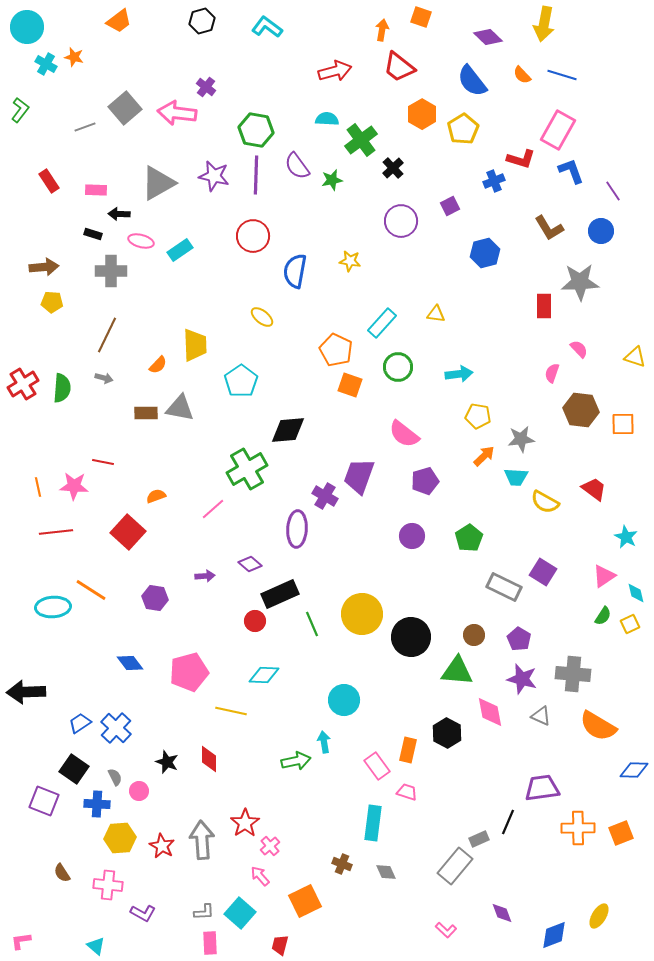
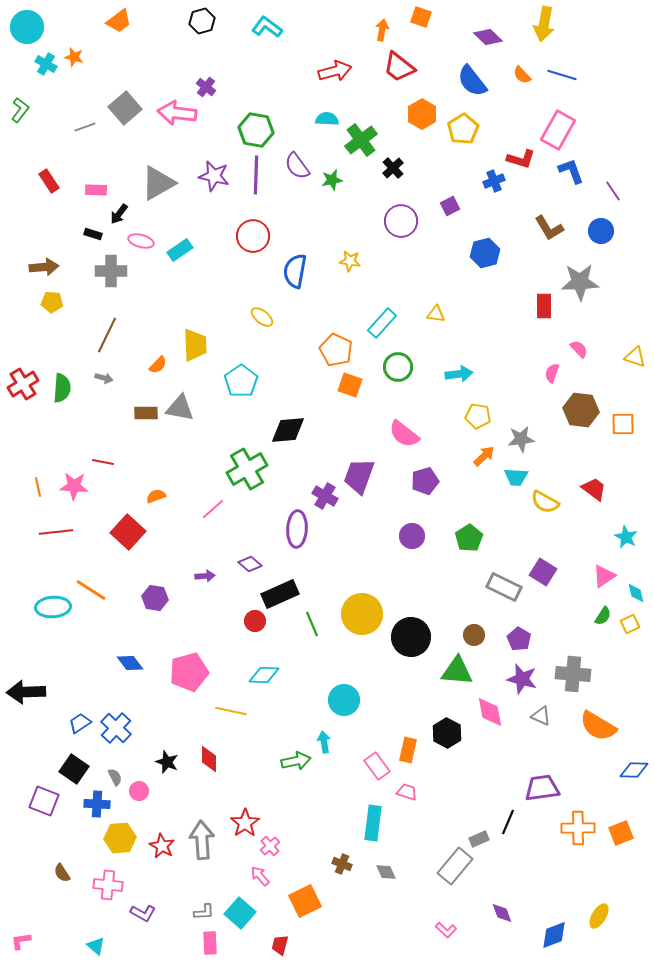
black arrow at (119, 214): rotated 55 degrees counterclockwise
